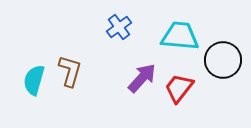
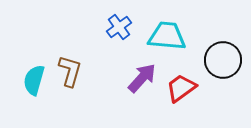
cyan trapezoid: moved 13 px left
red trapezoid: moved 2 px right; rotated 16 degrees clockwise
